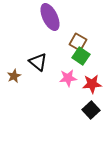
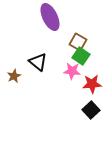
pink star: moved 4 px right, 7 px up; rotated 12 degrees clockwise
